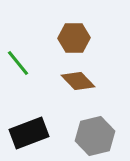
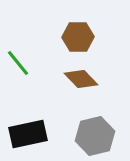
brown hexagon: moved 4 px right, 1 px up
brown diamond: moved 3 px right, 2 px up
black rectangle: moved 1 px left, 1 px down; rotated 9 degrees clockwise
